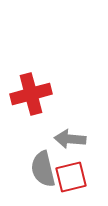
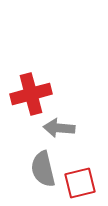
gray arrow: moved 11 px left, 11 px up
red square: moved 9 px right, 6 px down
